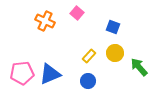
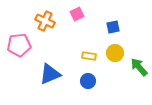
pink square: moved 1 px down; rotated 24 degrees clockwise
blue square: rotated 32 degrees counterclockwise
yellow rectangle: rotated 56 degrees clockwise
pink pentagon: moved 3 px left, 28 px up
